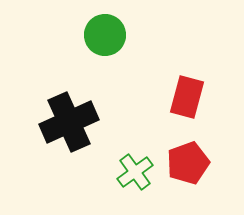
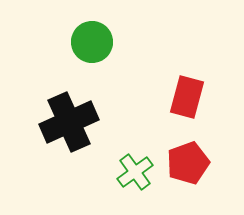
green circle: moved 13 px left, 7 px down
